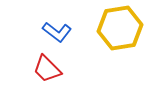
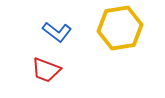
red trapezoid: moved 1 px left, 1 px down; rotated 24 degrees counterclockwise
